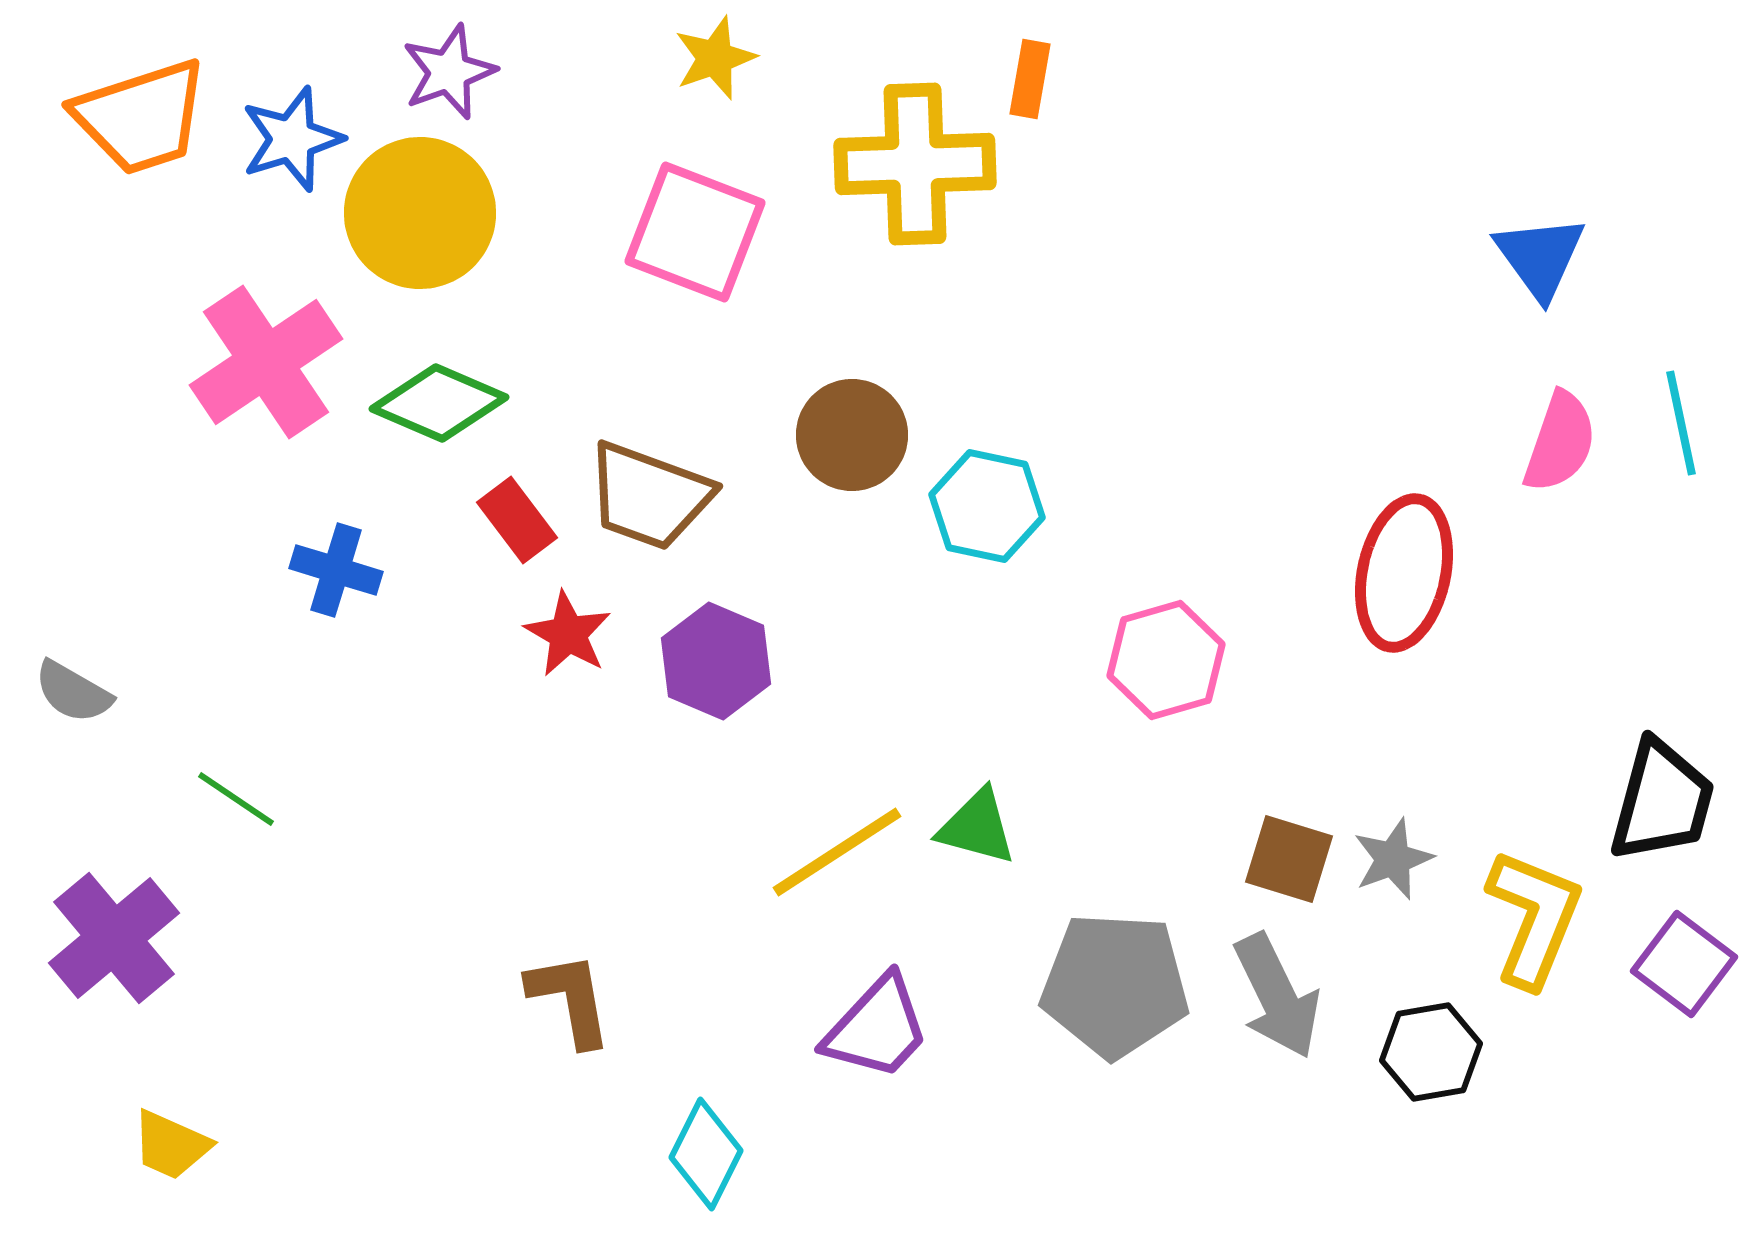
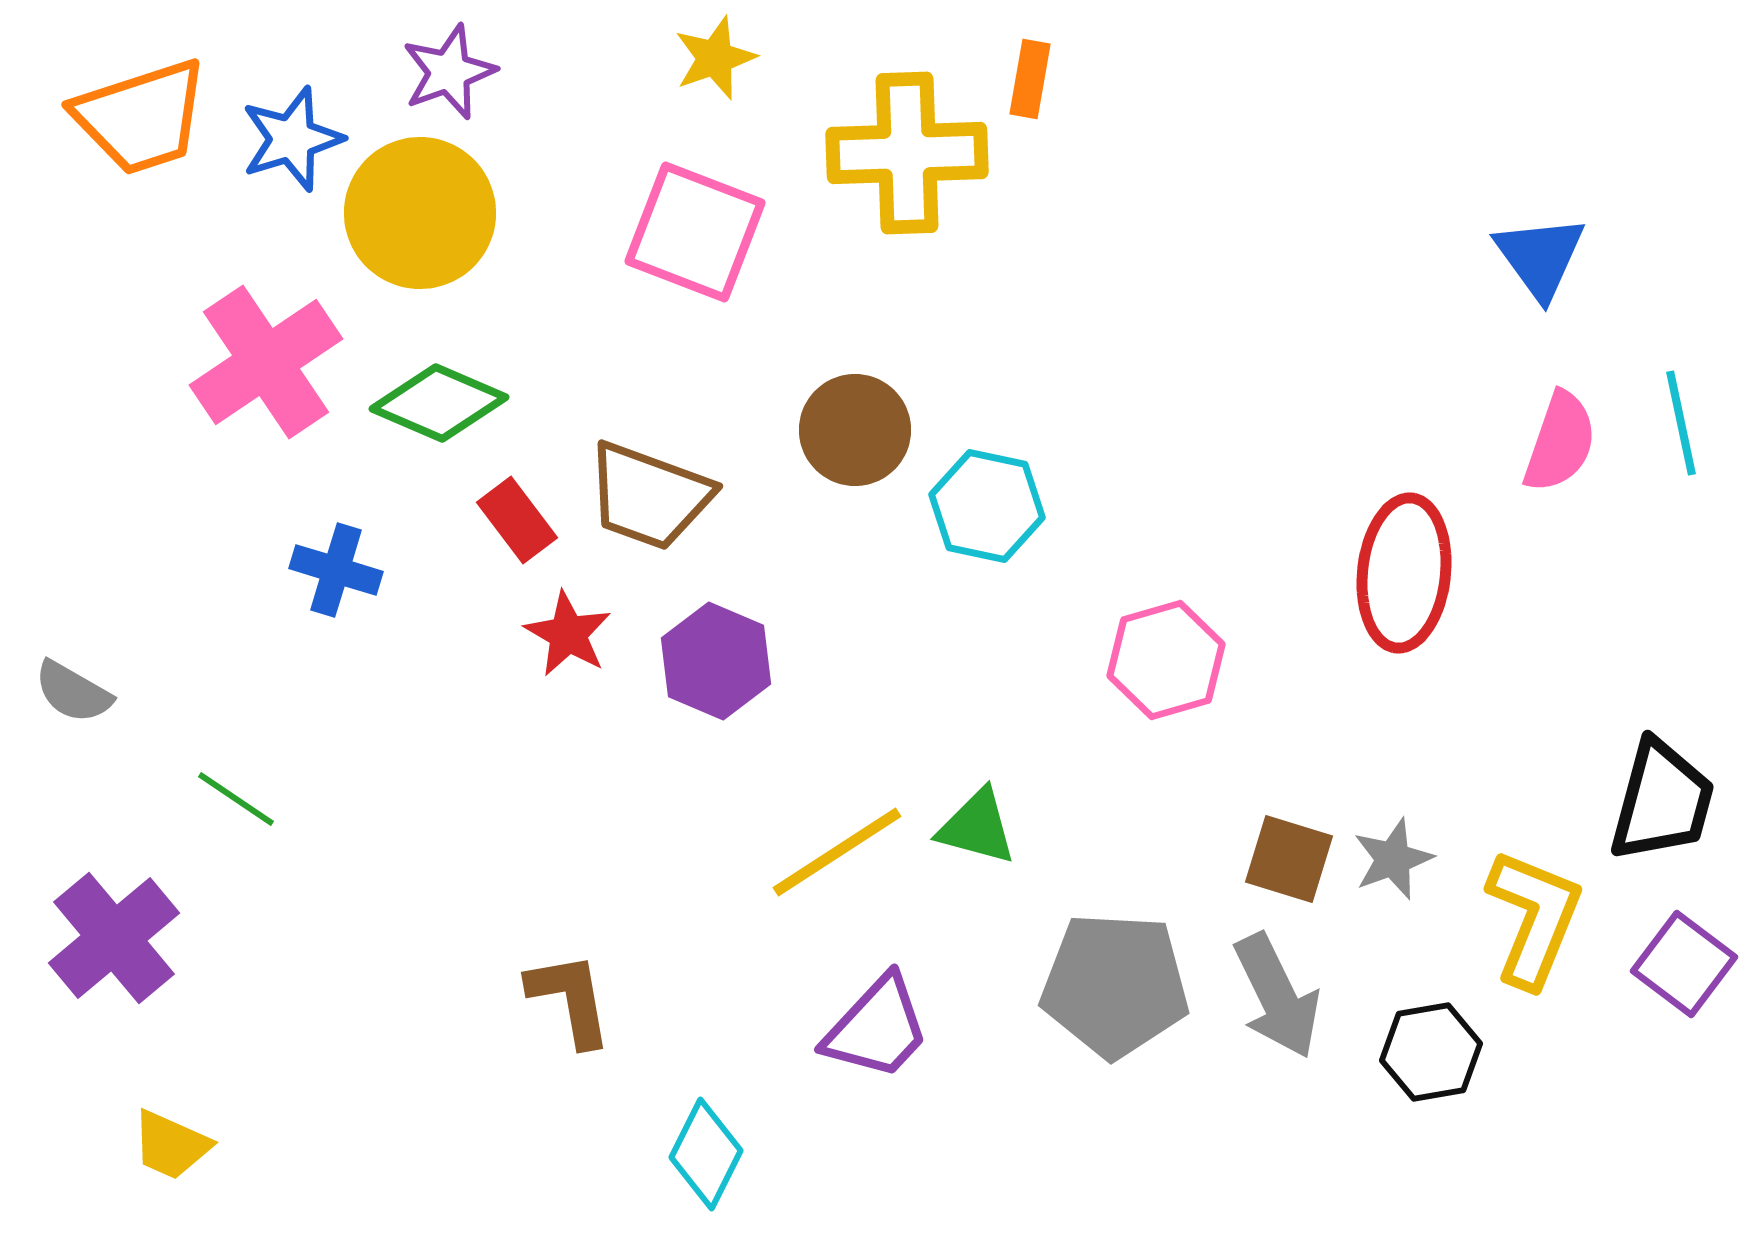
yellow cross: moved 8 px left, 11 px up
brown circle: moved 3 px right, 5 px up
red ellipse: rotated 6 degrees counterclockwise
